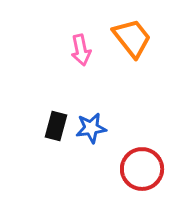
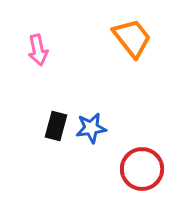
pink arrow: moved 43 px left
